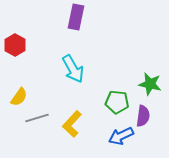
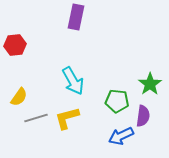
red hexagon: rotated 25 degrees clockwise
cyan arrow: moved 12 px down
green star: rotated 25 degrees clockwise
green pentagon: moved 1 px up
gray line: moved 1 px left
yellow L-shape: moved 5 px left, 6 px up; rotated 32 degrees clockwise
